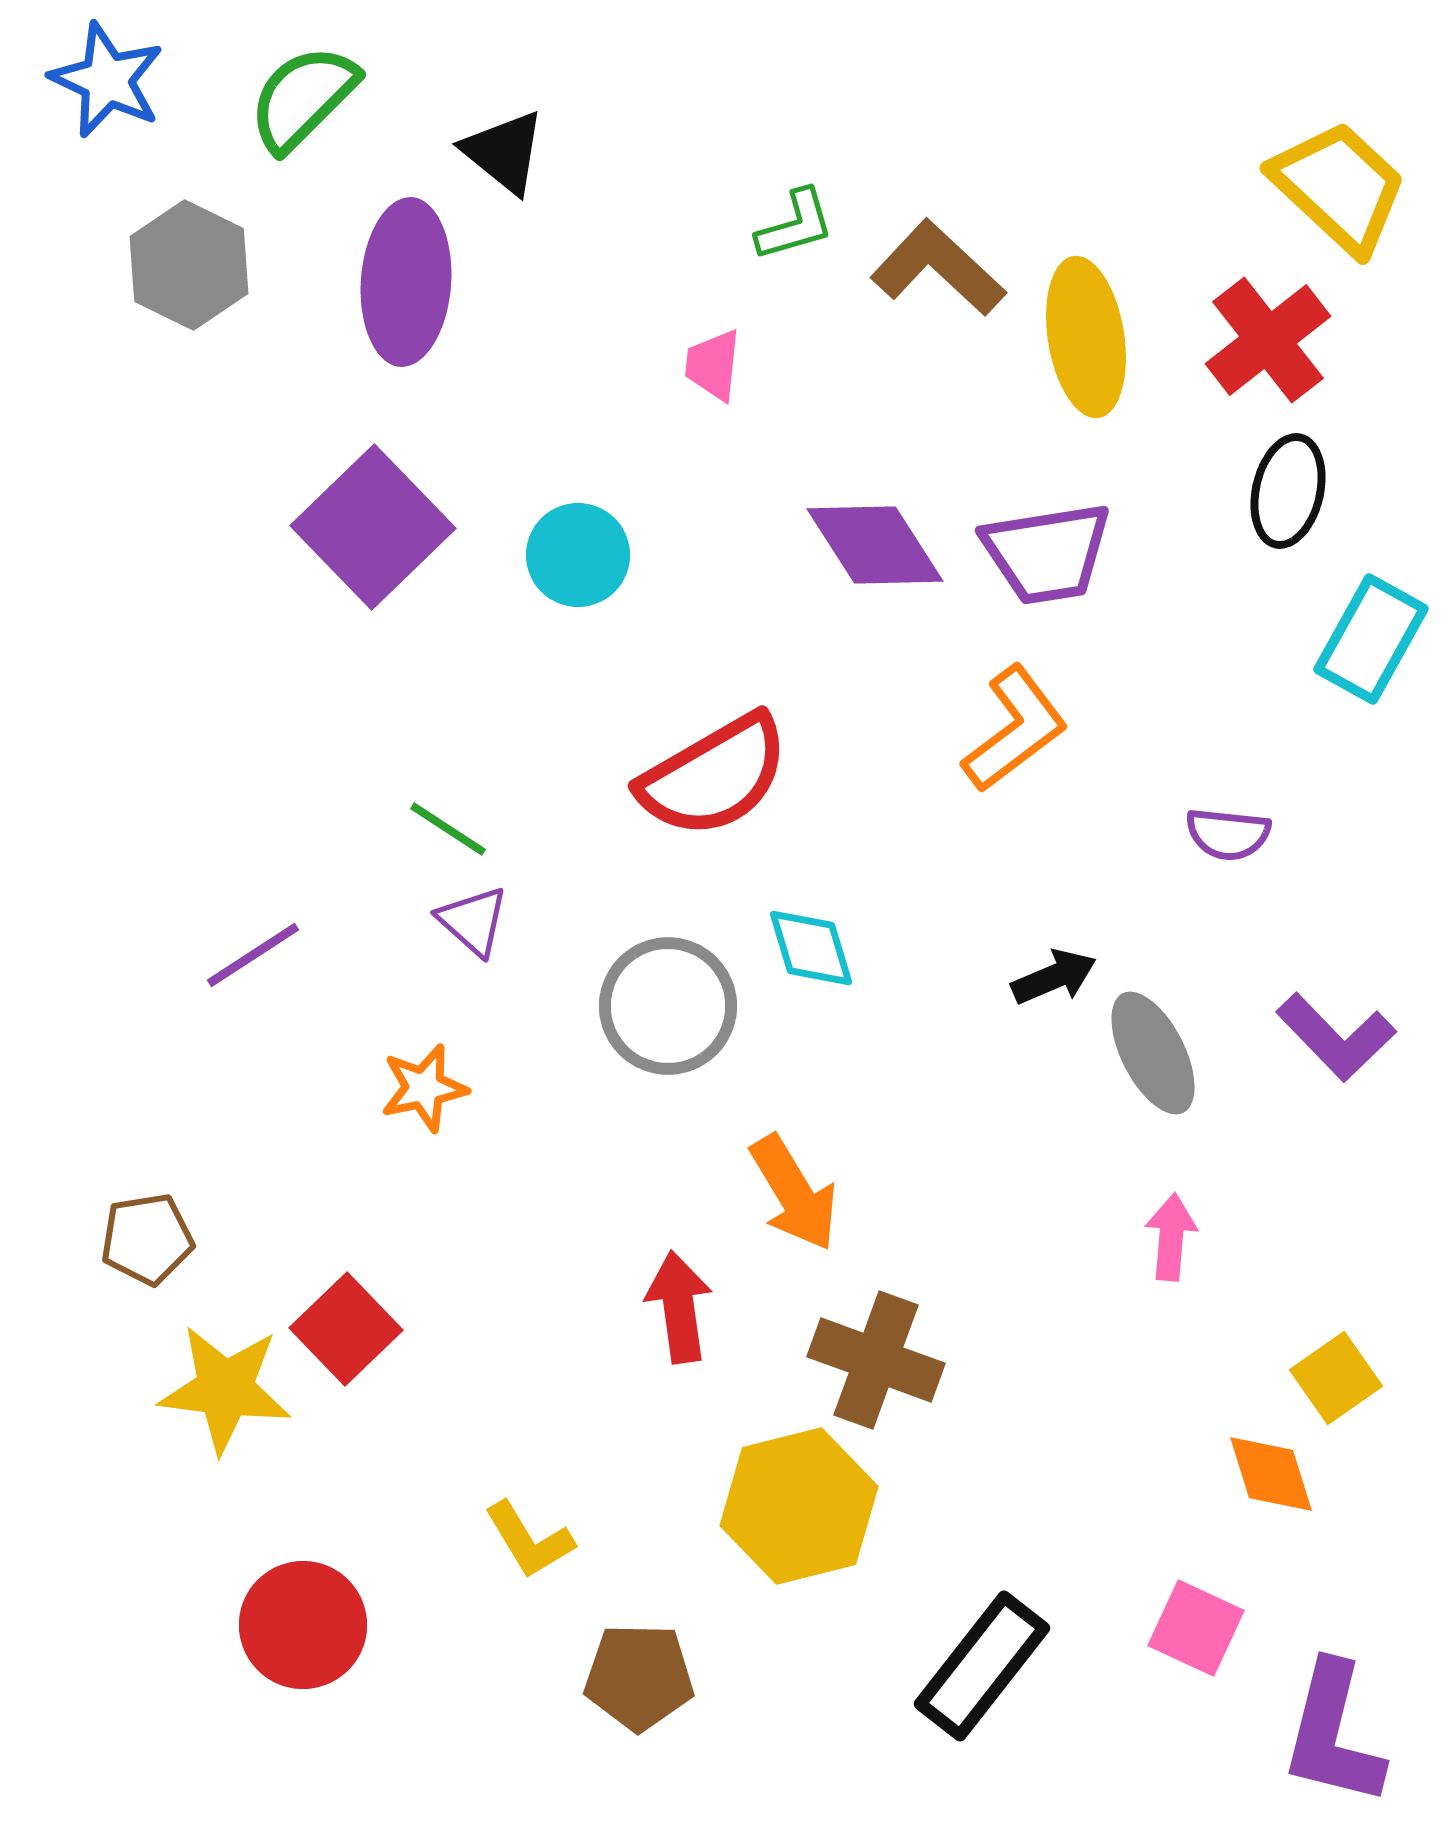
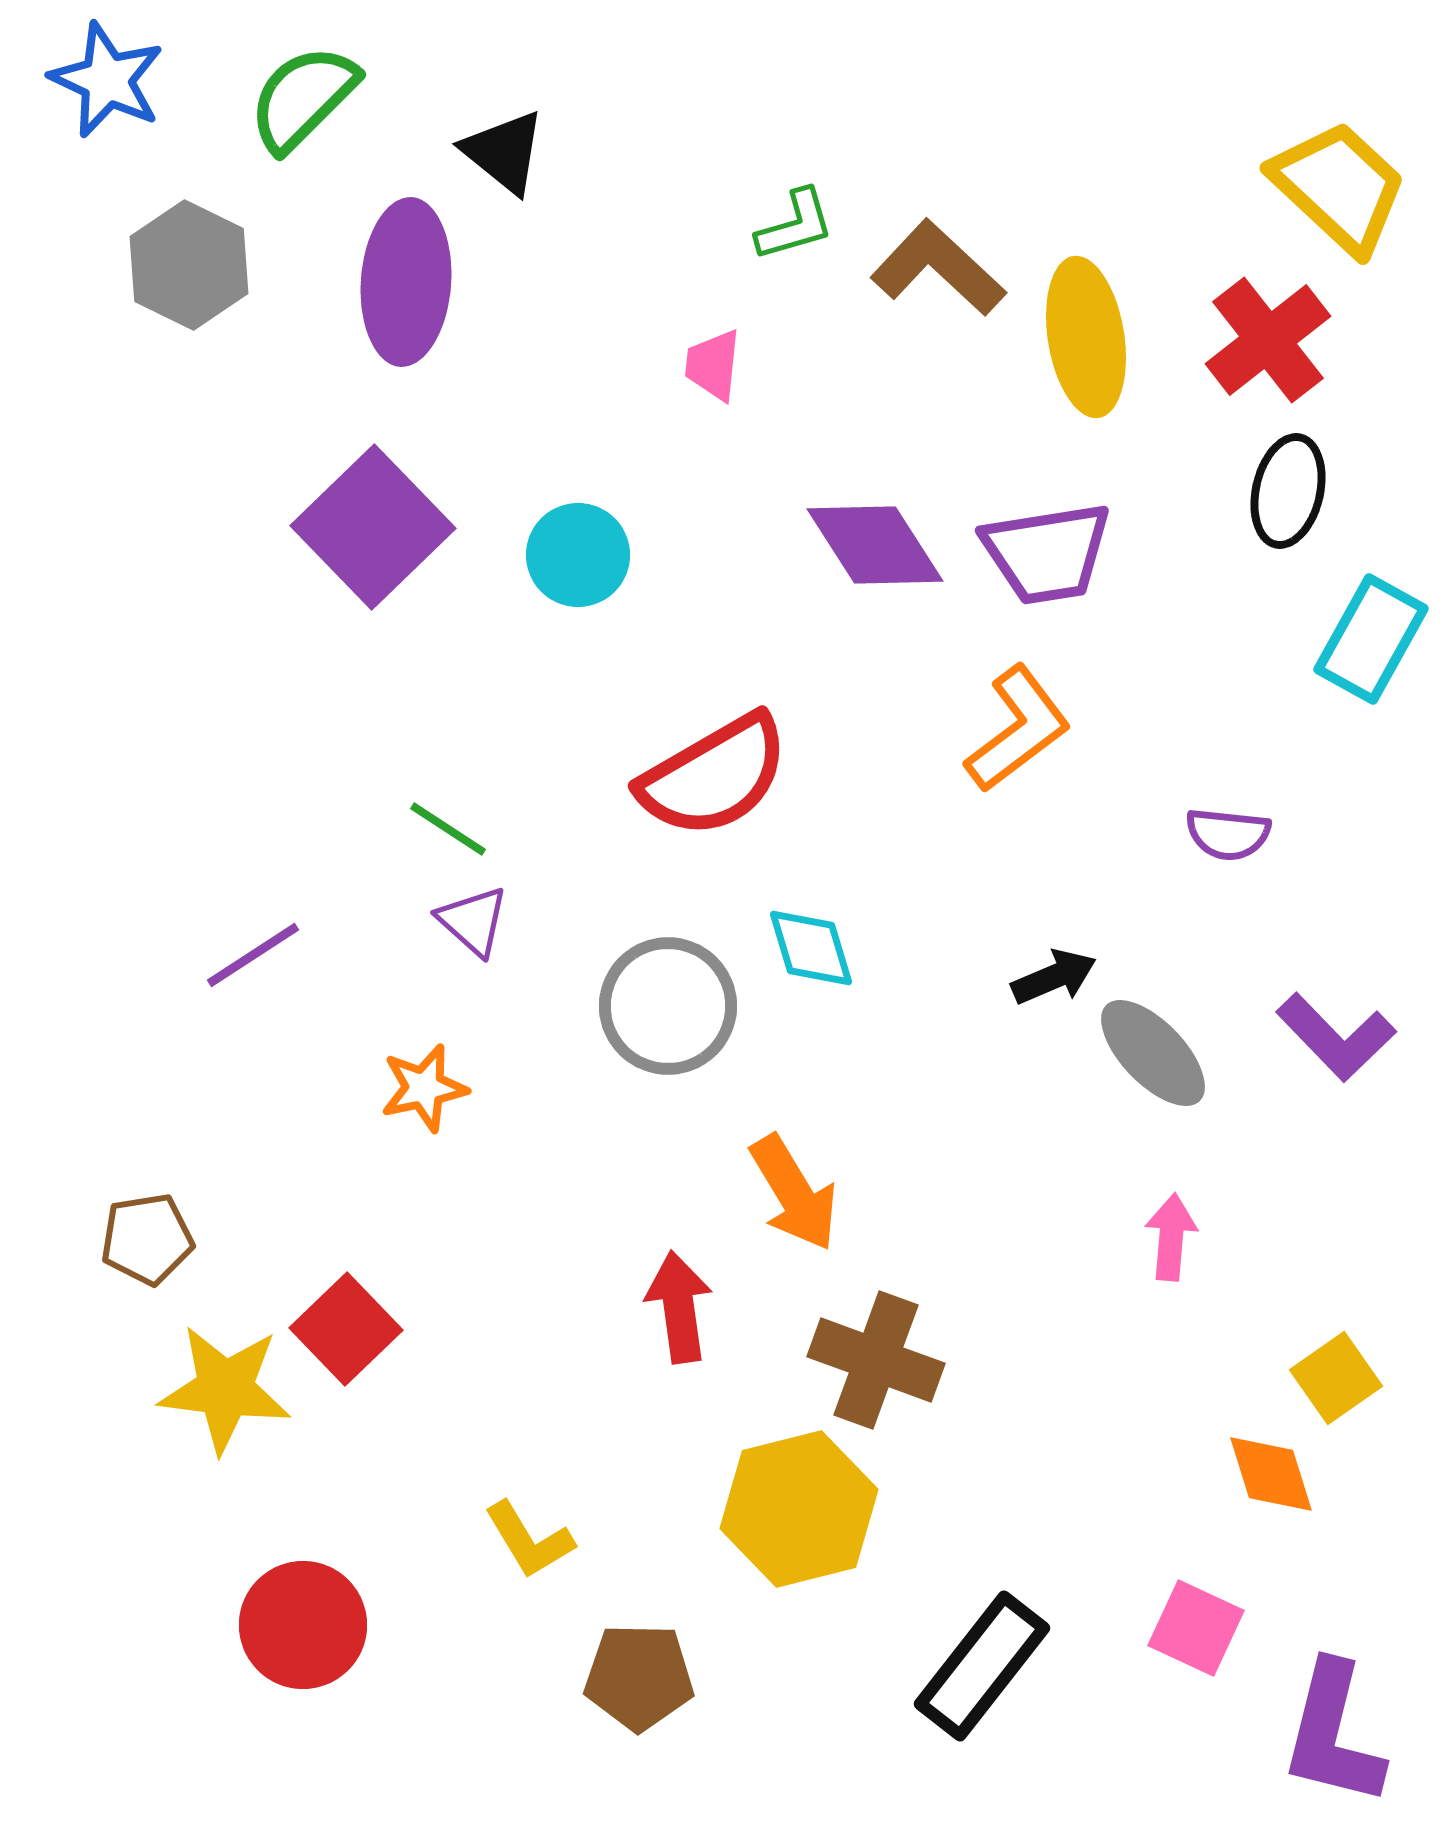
orange L-shape at (1015, 729): moved 3 px right
gray ellipse at (1153, 1053): rotated 17 degrees counterclockwise
yellow hexagon at (799, 1506): moved 3 px down
